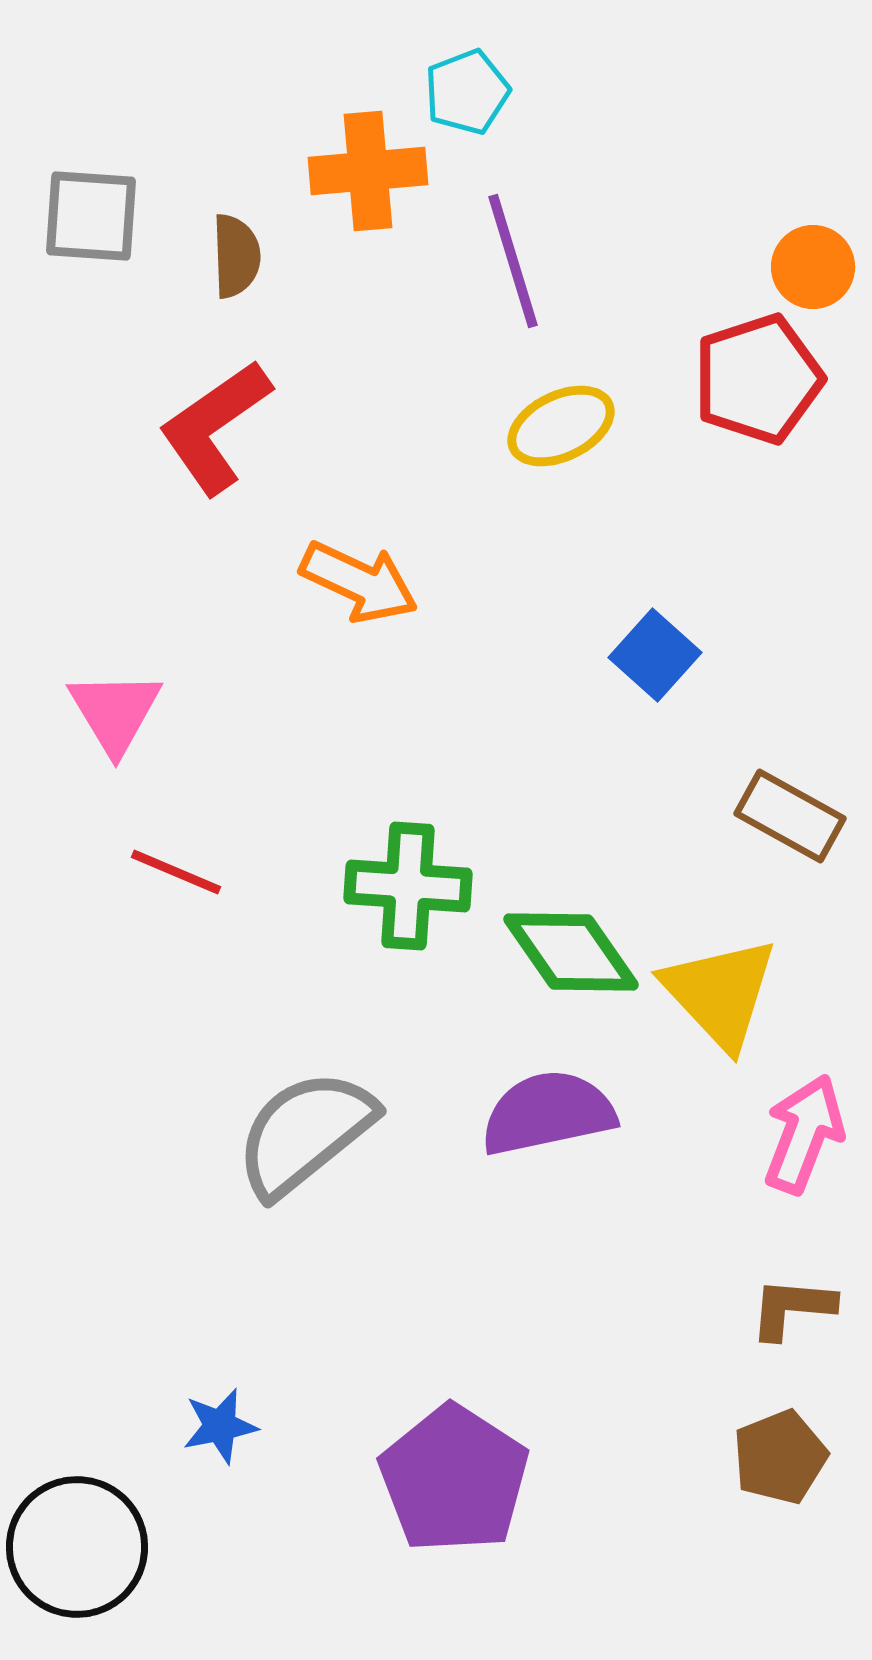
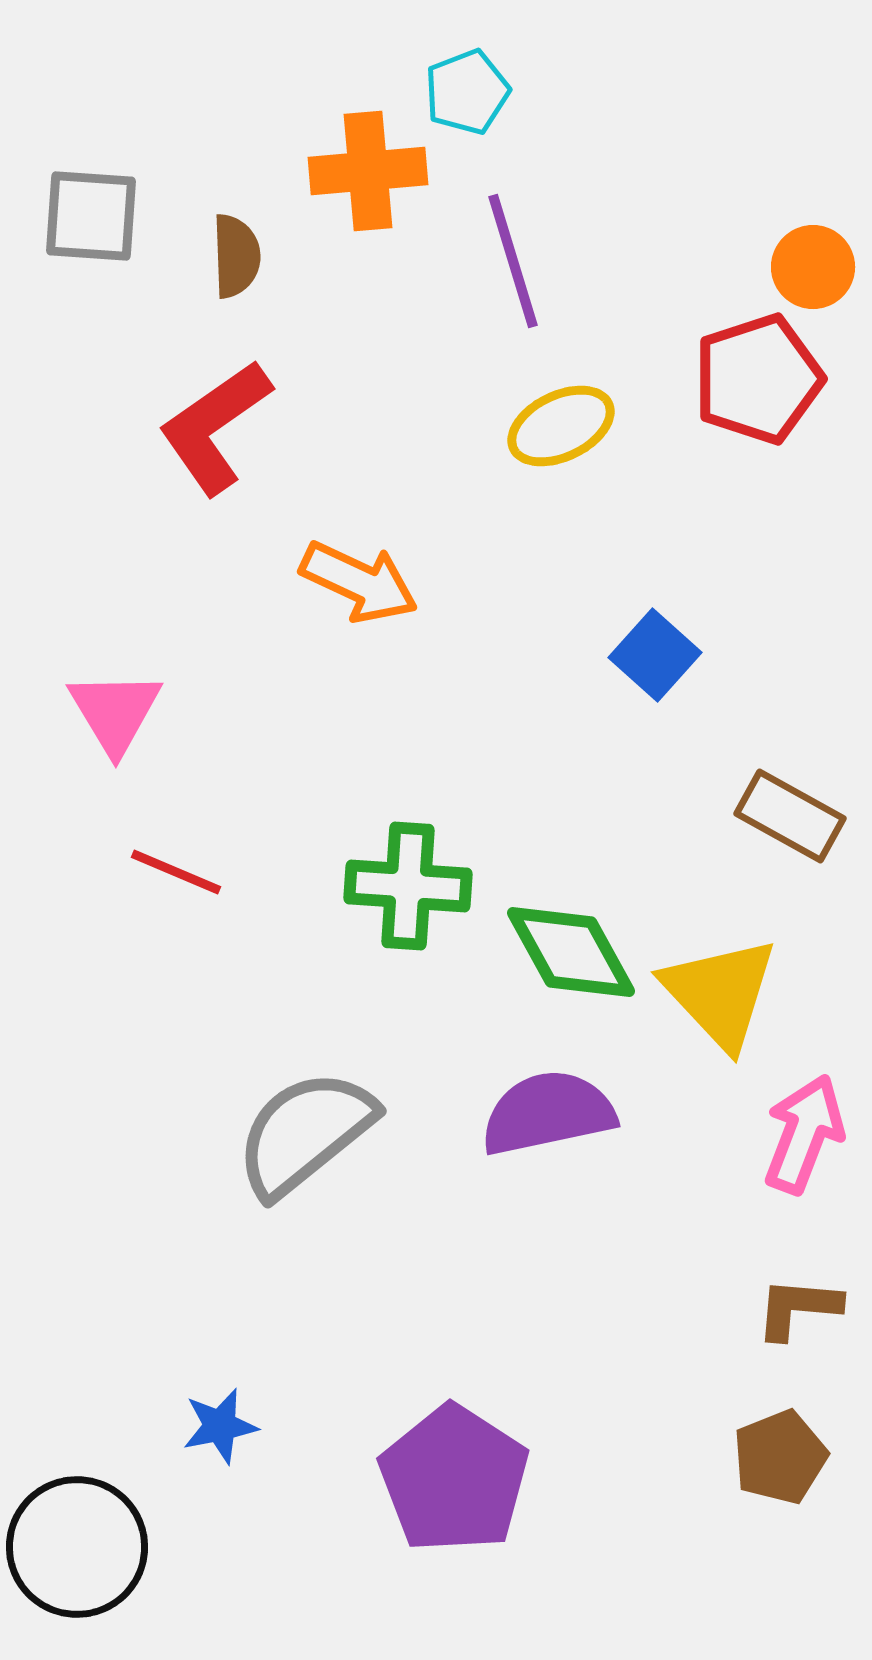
green diamond: rotated 6 degrees clockwise
brown L-shape: moved 6 px right
